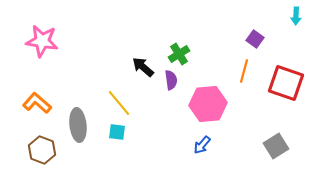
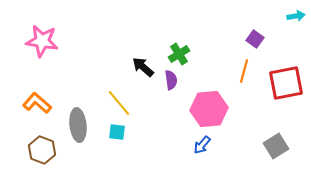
cyan arrow: rotated 102 degrees counterclockwise
red square: rotated 30 degrees counterclockwise
pink hexagon: moved 1 px right, 5 px down
